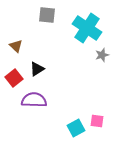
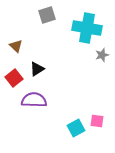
gray square: rotated 24 degrees counterclockwise
cyan cross: rotated 24 degrees counterclockwise
